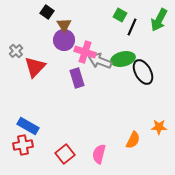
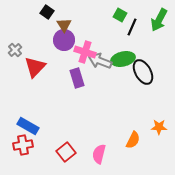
gray cross: moved 1 px left, 1 px up
red square: moved 1 px right, 2 px up
